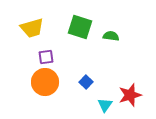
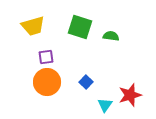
yellow trapezoid: moved 1 px right, 2 px up
orange circle: moved 2 px right
